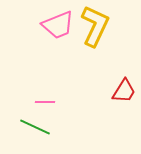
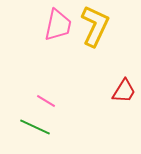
pink trapezoid: rotated 56 degrees counterclockwise
pink line: moved 1 px right, 1 px up; rotated 30 degrees clockwise
